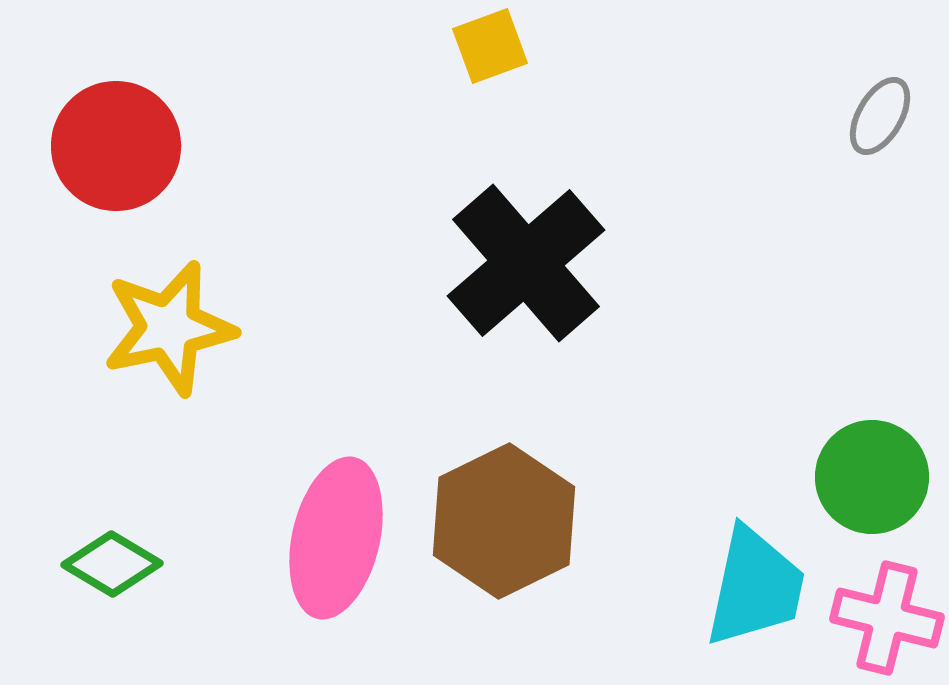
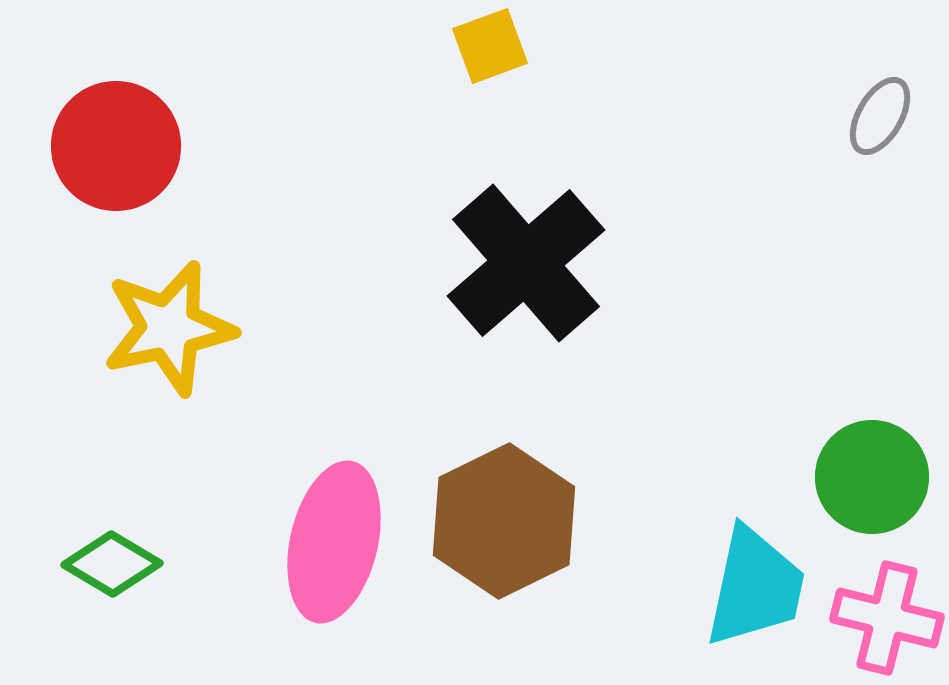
pink ellipse: moved 2 px left, 4 px down
